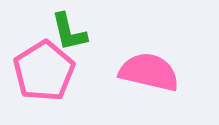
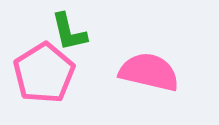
pink pentagon: moved 2 px down
